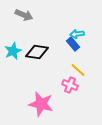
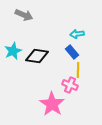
blue rectangle: moved 1 px left, 8 px down
black diamond: moved 4 px down
yellow line: rotated 49 degrees clockwise
pink star: moved 11 px right; rotated 20 degrees clockwise
